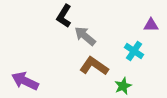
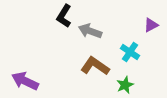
purple triangle: rotated 28 degrees counterclockwise
gray arrow: moved 5 px right, 5 px up; rotated 20 degrees counterclockwise
cyan cross: moved 4 px left, 1 px down
brown L-shape: moved 1 px right
green star: moved 2 px right, 1 px up
